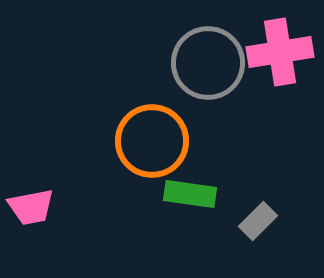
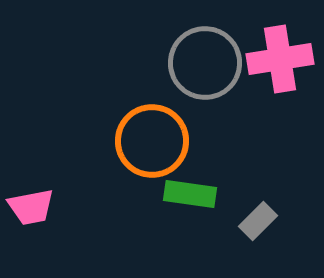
pink cross: moved 7 px down
gray circle: moved 3 px left
